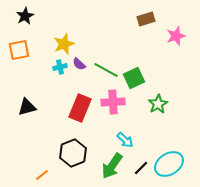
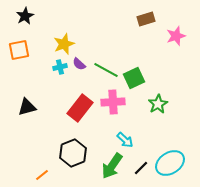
red rectangle: rotated 16 degrees clockwise
cyan ellipse: moved 1 px right, 1 px up
